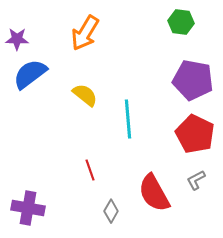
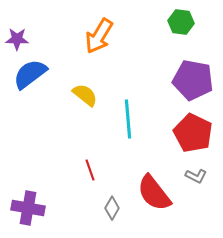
orange arrow: moved 14 px right, 3 px down
red pentagon: moved 2 px left, 1 px up
gray L-shape: moved 4 px up; rotated 125 degrees counterclockwise
red semicircle: rotated 9 degrees counterclockwise
gray diamond: moved 1 px right, 3 px up
